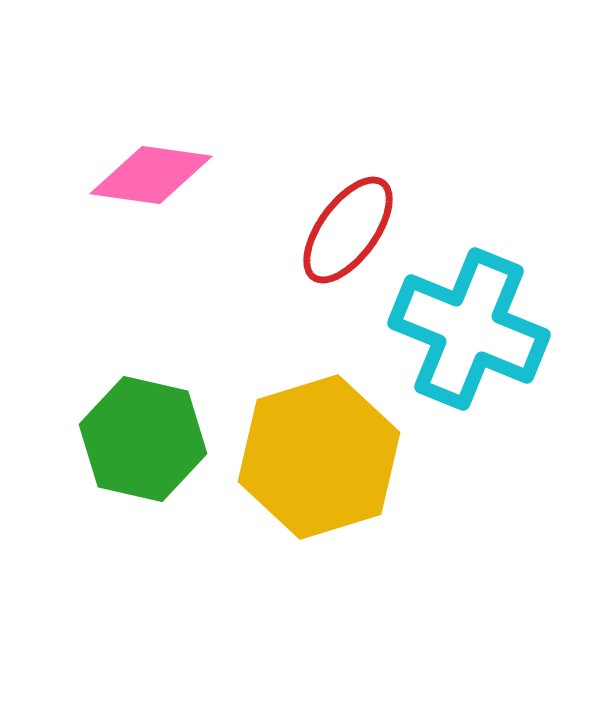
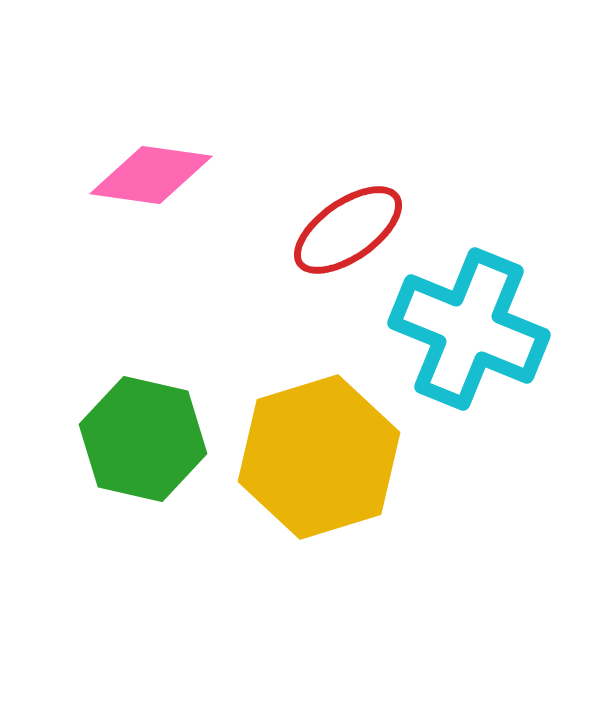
red ellipse: rotated 19 degrees clockwise
